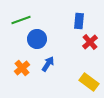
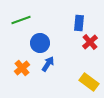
blue rectangle: moved 2 px down
blue circle: moved 3 px right, 4 px down
